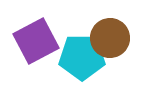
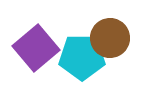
purple square: moved 7 px down; rotated 12 degrees counterclockwise
